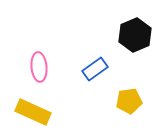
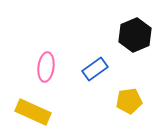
pink ellipse: moved 7 px right; rotated 12 degrees clockwise
